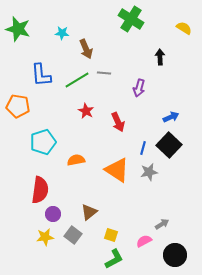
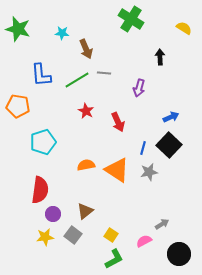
orange semicircle: moved 10 px right, 5 px down
brown triangle: moved 4 px left, 1 px up
yellow square: rotated 16 degrees clockwise
black circle: moved 4 px right, 1 px up
